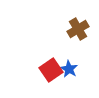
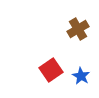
blue star: moved 12 px right, 7 px down
